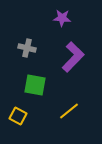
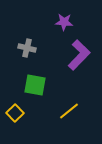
purple star: moved 2 px right, 4 px down
purple L-shape: moved 6 px right, 2 px up
yellow square: moved 3 px left, 3 px up; rotated 18 degrees clockwise
